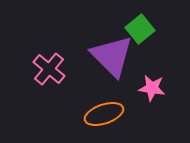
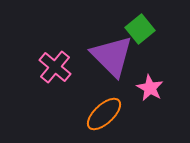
pink cross: moved 6 px right, 2 px up
pink star: moved 2 px left; rotated 20 degrees clockwise
orange ellipse: rotated 24 degrees counterclockwise
